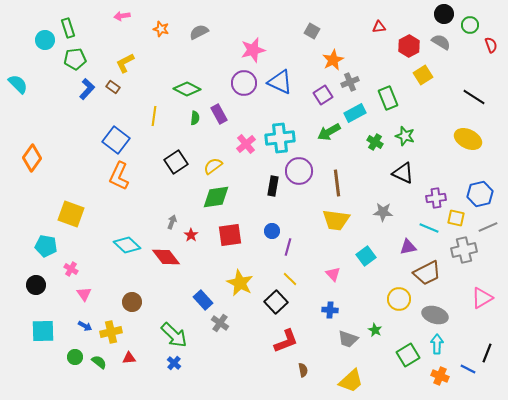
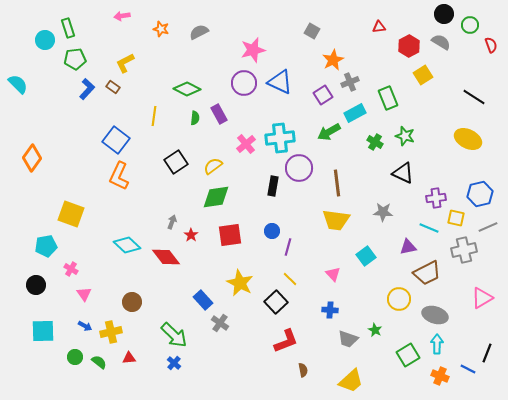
purple circle at (299, 171): moved 3 px up
cyan pentagon at (46, 246): rotated 20 degrees counterclockwise
